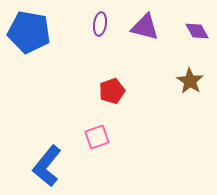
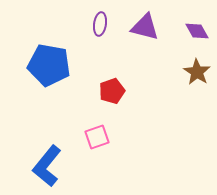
blue pentagon: moved 20 px right, 33 px down
brown star: moved 7 px right, 9 px up
